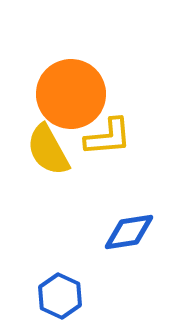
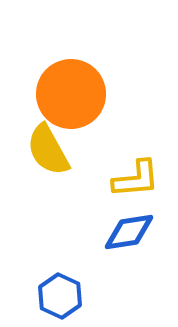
yellow L-shape: moved 28 px right, 42 px down
